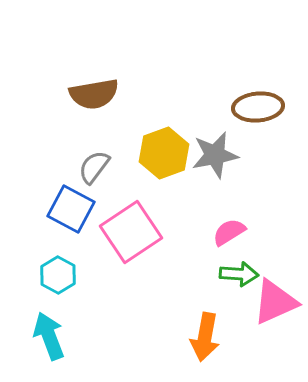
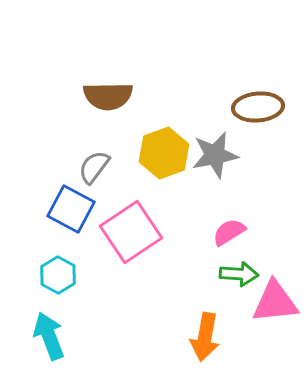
brown semicircle: moved 14 px right, 2 px down; rotated 9 degrees clockwise
pink triangle: rotated 18 degrees clockwise
